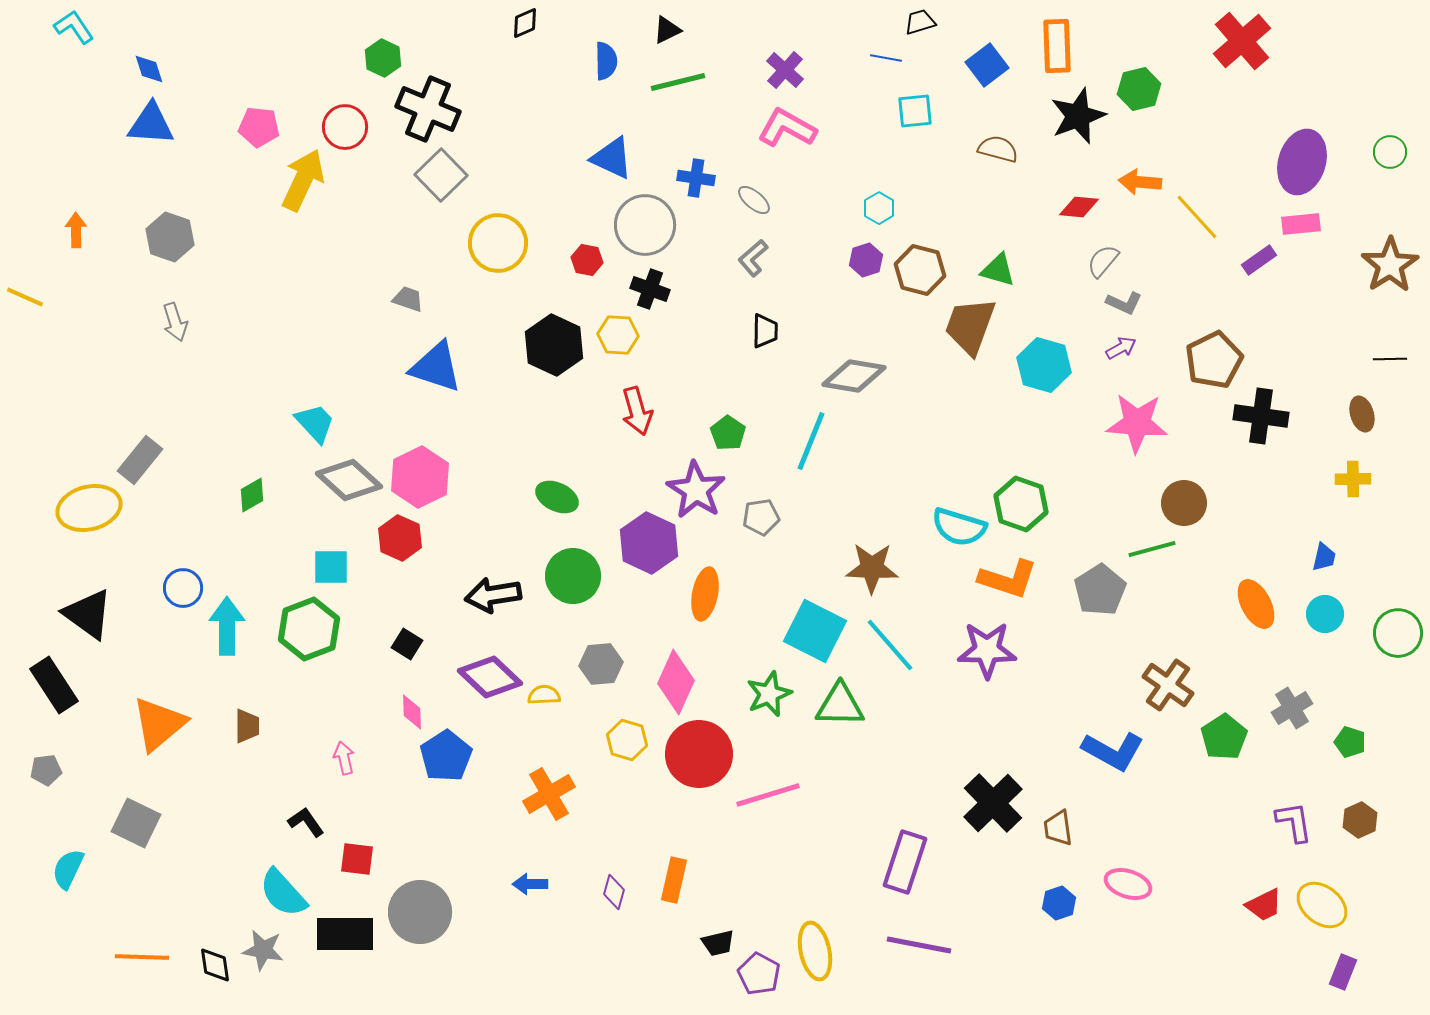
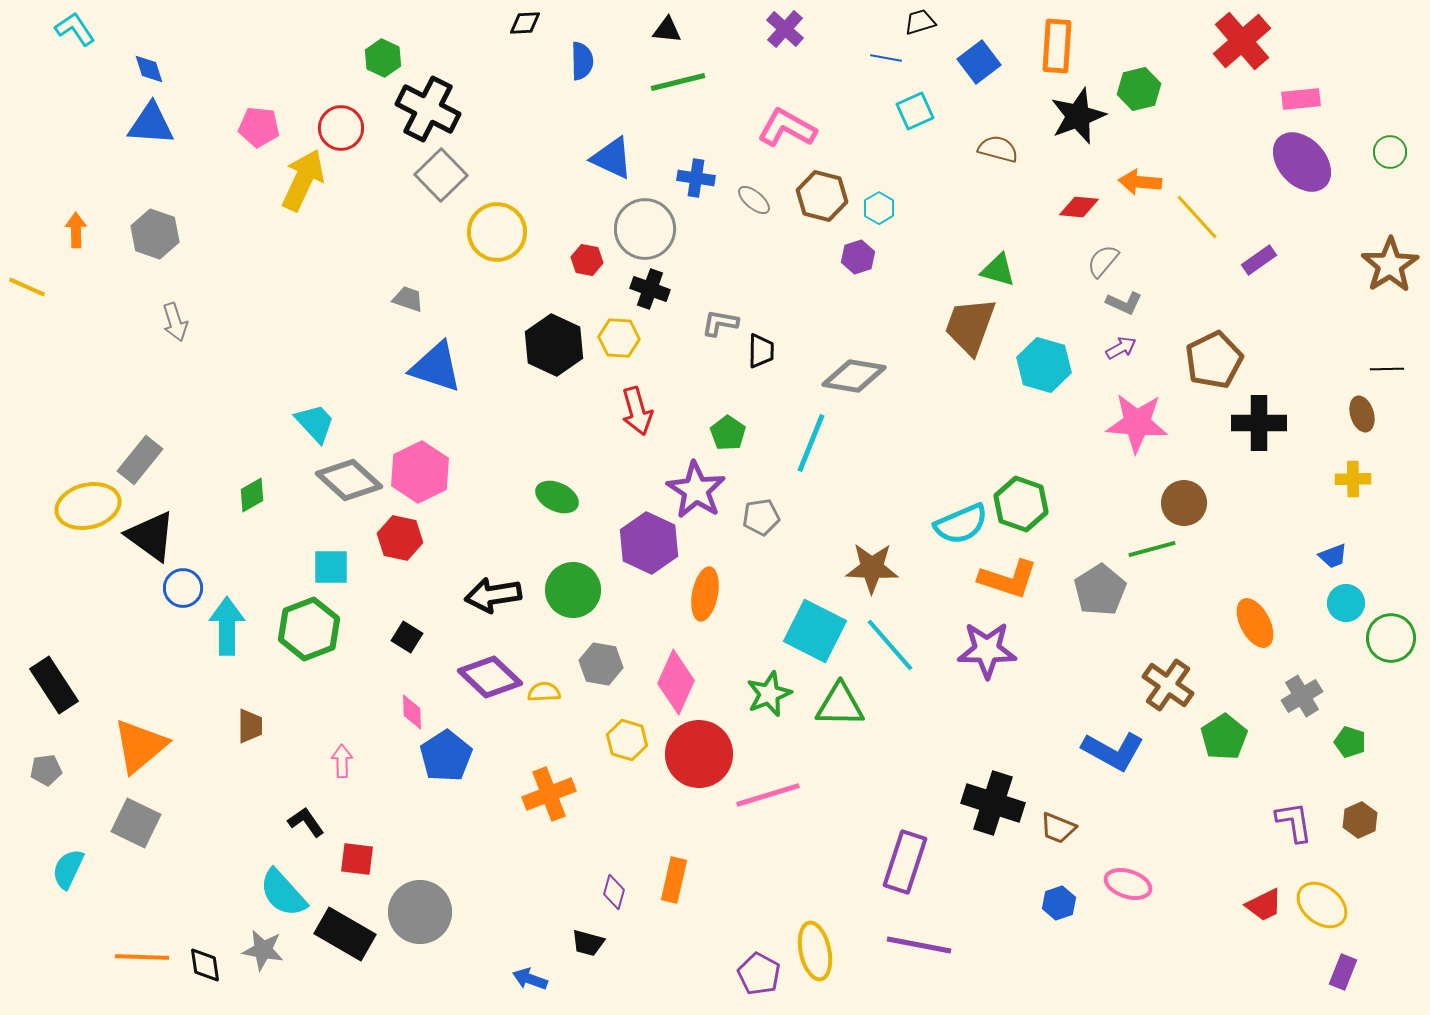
black diamond at (525, 23): rotated 20 degrees clockwise
cyan L-shape at (74, 27): moved 1 px right, 2 px down
black triangle at (667, 30): rotated 32 degrees clockwise
orange rectangle at (1057, 46): rotated 6 degrees clockwise
blue semicircle at (606, 61): moved 24 px left
blue square at (987, 65): moved 8 px left, 3 px up
purple cross at (785, 70): moved 41 px up
black cross at (428, 109): rotated 4 degrees clockwise
cyan square at (915, 111): rotated 18 degrees counterclockwise
red circle at (345, 127): moved 4 px left, 1 px down
purple ellipse at (1302, 162): rotated 60 degrees counterclockwise
pink rectangle at (1301, 224): moved 125 px up
gray circle at (645, 225): moved 4 px down
gray hexagon at (170, 237): moved 15 px left, 3 px up
yellow circle at (498, 243): moved 1 px left, 11 px up
gray L-shape at (753, 258): moved 33 px left, 65 px down; rotated 51 degrees clockwise
purple hexagon at (866, 260): moved 8 px left, 3 px up
brown hexagon at (920, 270): moved 98 px left, 74 px up
yellow line at (25, 297): moved 2 px right, 10 px up
black trapezoid at (765, 331): moved 4 px left, 20 px down
yellow hexagon at (618, 335): moved 1 px right, 3 px down
black line at (1390, 359): moved 3 px left, 10 px down
black cross at (1261, 416): moved 2 px left, 7 px down; rotated 8 degrees counterclockwise
cyan line at (811, 441): moved 2 px down
pink hexagon at (420, 477): moved 5 px up
yellow ellipse at (89, 508): moved 1 px left, 2 px up
cyan semicircle at (959, 527): moved 2 px right, 3 px up; rotated 40 degrees counterclockwise
red hexagon at (400, 538): rotated 12 degrees counterclockwise
blue trapezoid at (1324, 557): moved 9 px right, 1 px up; rotated 56 degrees clockwise
green circle at (573, 576): moved 14 px down
orange ellipse at (1256, 604): moved 1 px left, 19 px down
black triangle at (88, 614): moved 63 px right, 78 px up
cyan circle at (1325, 614): moved 21 px right, 11 px up
green circle at (1398, 633): moved 7 px left, 5 px down
black square at (407, 644): moved 7 px up
gray hexagon at (601, 664): rotated 15 degrees clockwise
yellow semicircle at (544, 695): moved 3 px up
gray cross at (1292, 708): moved 10 px right, 12 px up
orange triangle at (159, 724): moved 19 px left, 22 px down
brown trapezoid at (247, 726): moved 3 px right
pink arrow at (344, 758): moved 2 px left, 3 px down; rotated 12 degrees clockwise
orange cross at (549, 794): rotated 9 degrees clockwise
black cross at (993, 803): rotated 28 degrees counterclockwise
brown trapezoid at (1058, 828): rotated 60 degrees counterclockwise
blue arrow at (530, 884): moved 95 px down; rotated 20 degrees clockwise
black rectangle at (345, 934): rotated 30 degrees clockwise
black trapezoid at (718, 943): moved 130 px left; rotated 28 degrees clockwise
black diamond at (215, 965): moved 10 px left
